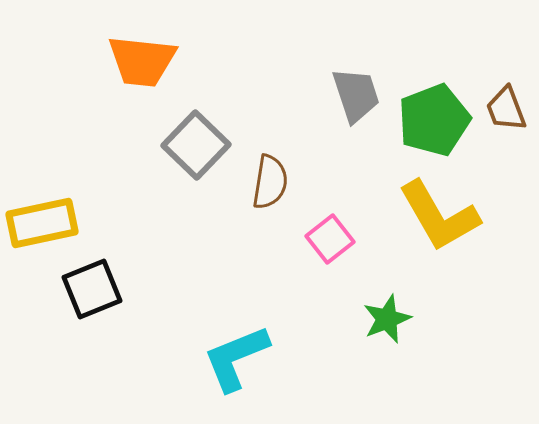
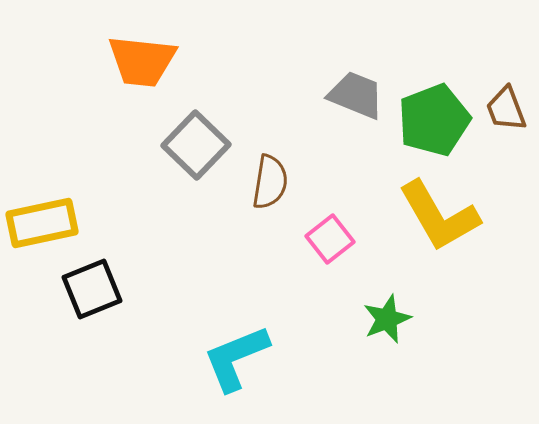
gray trapezoid: rotated 50 degrees counterclockwise
